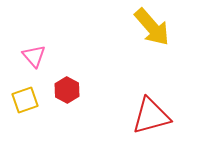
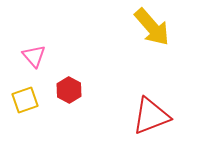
red hexagon: moved 2 px right
red triangle: rotated 6 degrees counterclockwise
